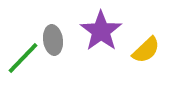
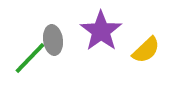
green line: moved 7 px right
